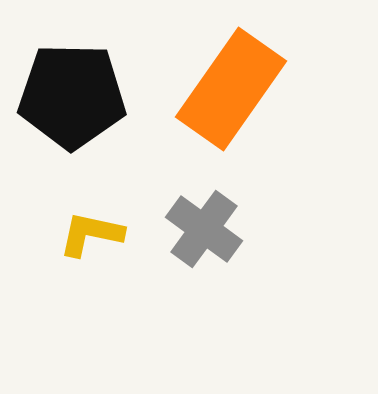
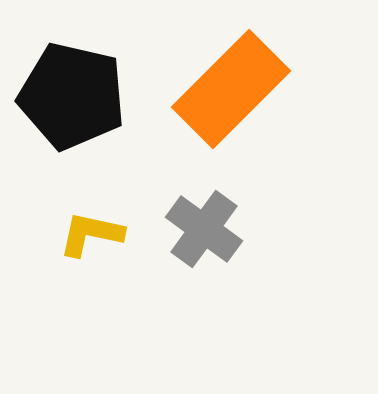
orange rectangle: rotated 10 degrees clockwise
black pentagon: rotated 12 degrees clockwise
